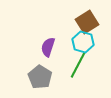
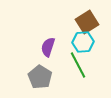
cyan hexagon: rotated 20 degrees counterclockwise
green line: rotated 56 degrees counterclockwise
